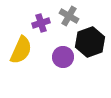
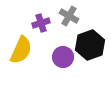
black hexagon: moved 3 px down
